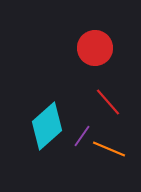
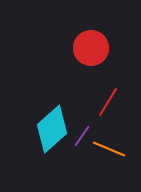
red circle: moved 4 px left
red line: rotated 72 degrees clockwise
cyan diamond: moved 5 px right, 3 px down
